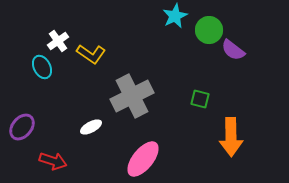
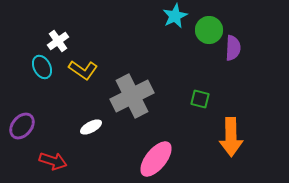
purple semicircle: moved 2 px up; rotated 125 degrees counterclockwise
yellow L-shape: moved 8 px left, 16 px down
purple ellipse: moved 1 px up
pink ellipse: moved 13 px right
